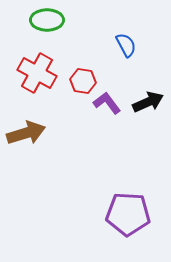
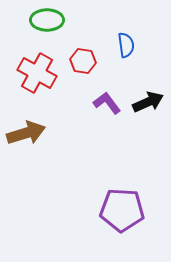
blue semicircle: rotated 20 degrees clockwise
red hexagon: moved 20 px up
purple pentagon: moved 6 px left, 4 px up
